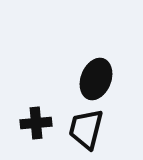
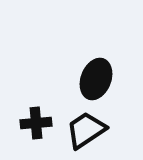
black trapezoid: moved 1 px down; rotated 42 degrees clockwise
